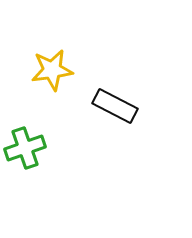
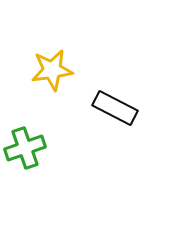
black rectangle: moved 2 px down
